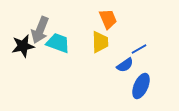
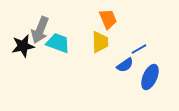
blue ellipse: moved 9 px right, 9 px up
